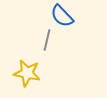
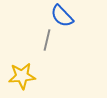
yellow star: moved 5 px left, 3 px down; rotated 16 degrees counterclockwise
